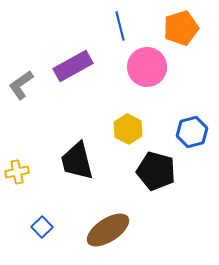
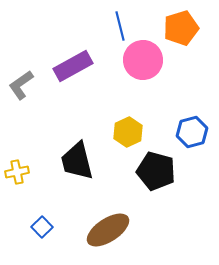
pink circle: moved 4 px left, 7 px up
yellow hexagon: moved 3 px down; rotated 8 degrees clockwise
